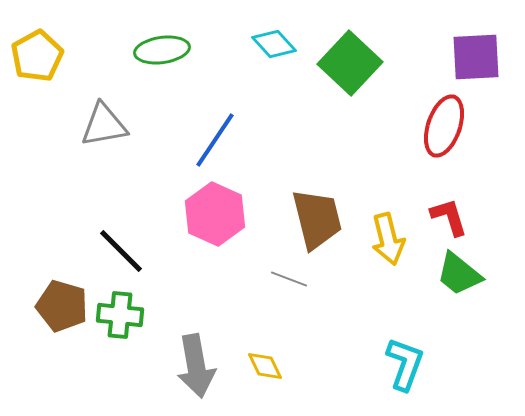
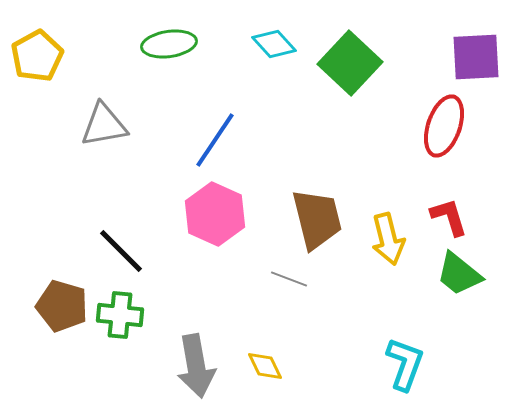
green ellipse: moved 7 px right, 6 px up
